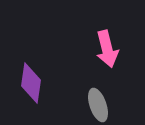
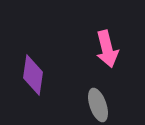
purple diamond: moved 2 px right, 8 px up
